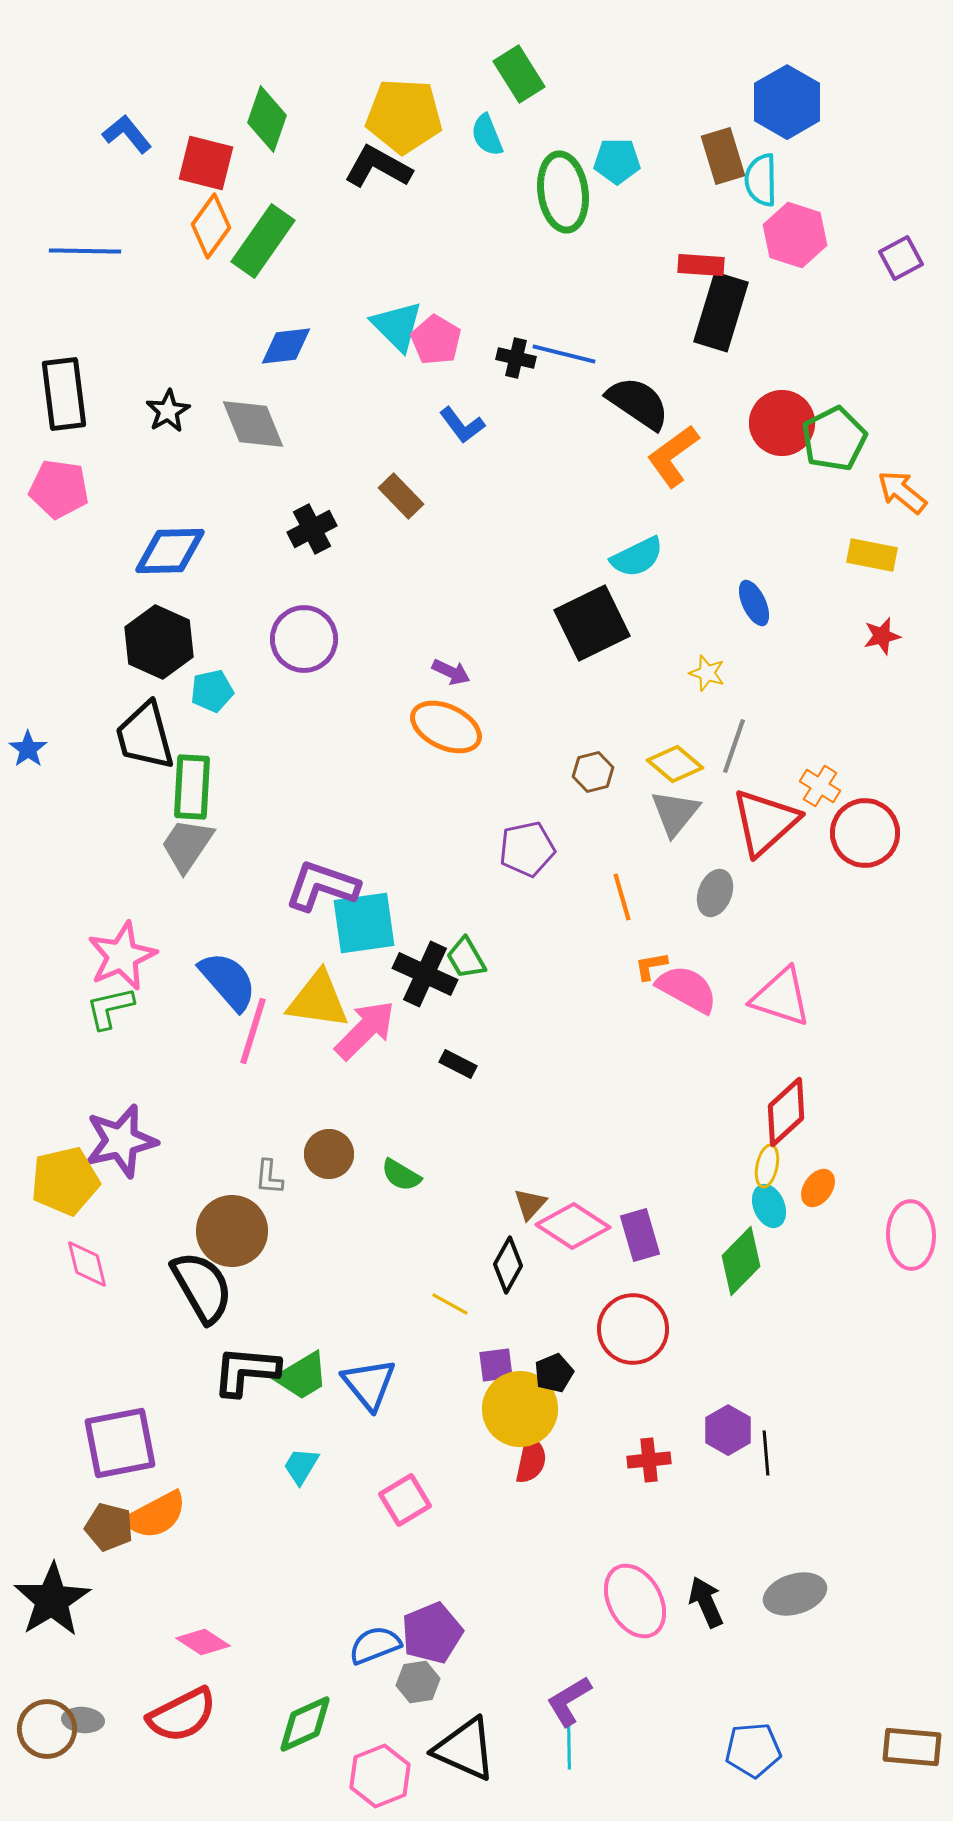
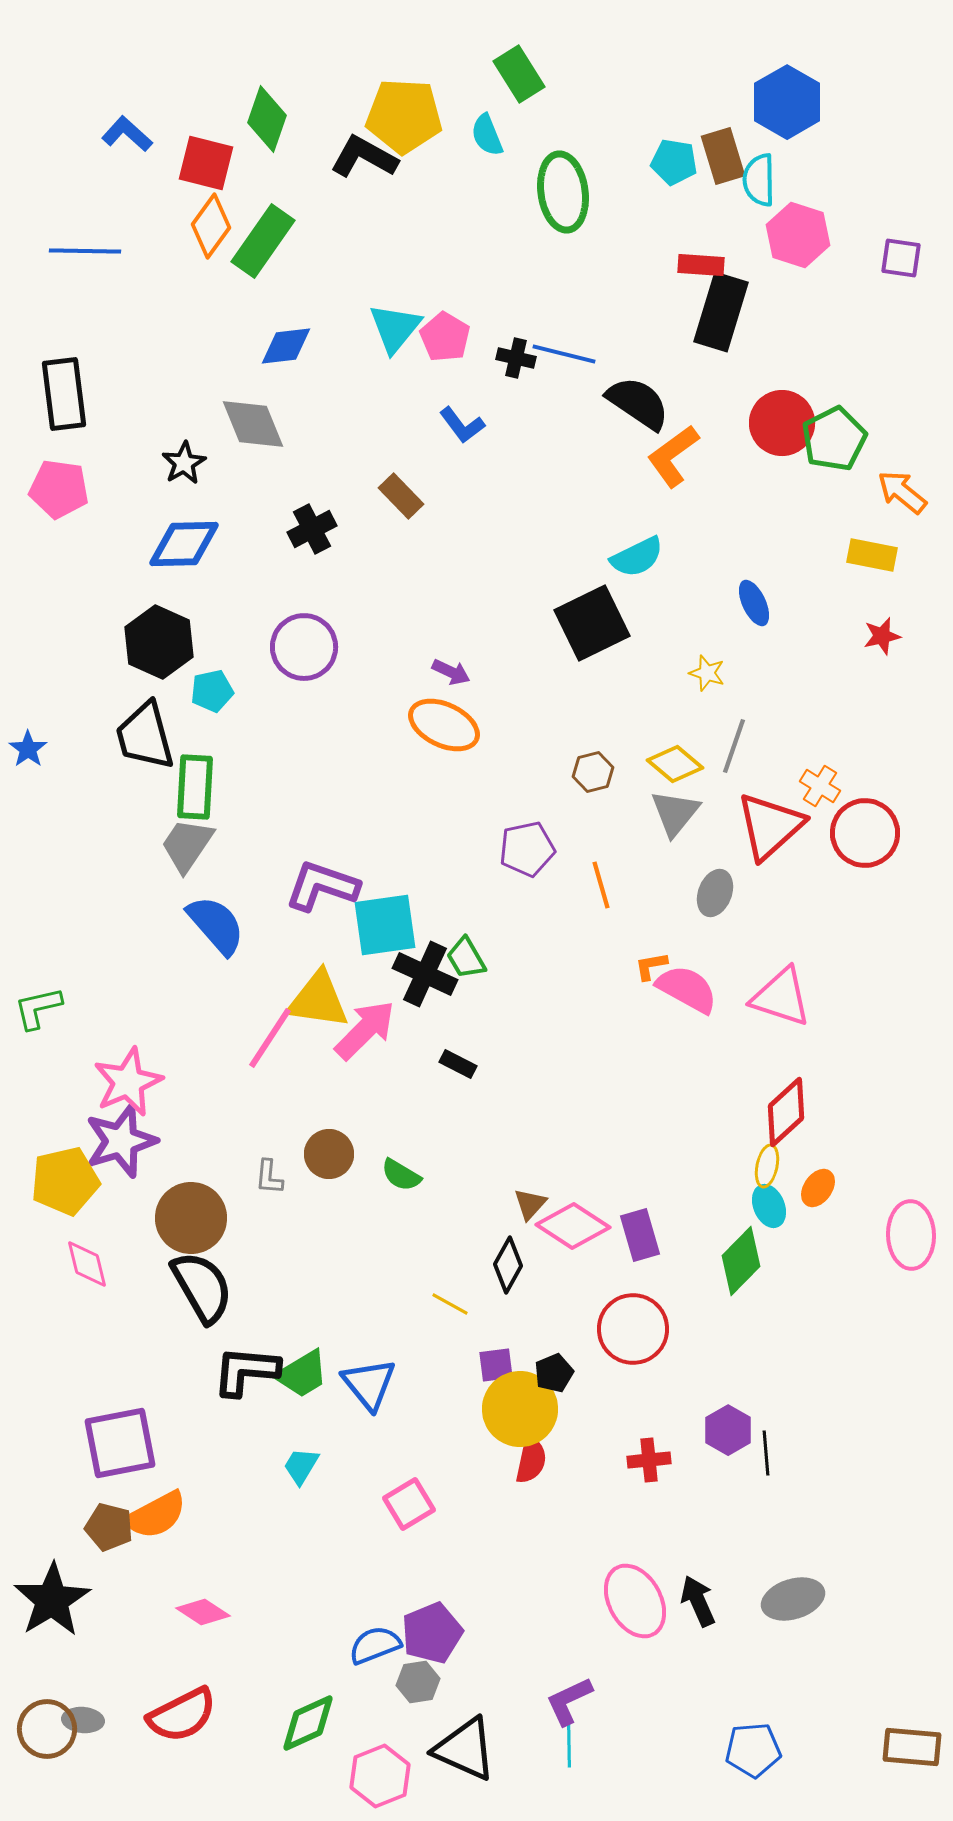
blue L-shape at (127, 134): rotated 9 degrees counterclockwise
cyan pentagon at (617, 161): moved 57 px right, 1 px down; rotated 9 degrees clockwise
black L-shape at (378, 167): moved 14 px left, 10 px up
cyan semicircle at (761, 180): moved 2 px left
pink hexagon at (795, 235): moved 3 px right
purple square at (901, 258): rotated 36 degrees clockwise
cyan triangle at (397, 326): moved 2 px left, 2 px down; rotated 24 degrees clockwise
pink pentagon at (436, 340): moved 9 px right, 3 px up
black star at (168, 411): moved 16 px right, 52 px down
blue diamond at (170, 551): moved 14 px right, 7 px up
purple circle at (304, 639): moved 8 px down
orange ellipse at (446, 727): moved 2 px left, 2 px up
green rectangle at (192, 787): moved 3 px right
red triangle at (765, 822): moved 5 px right, 4 px down
orange line at (622, 897): moved 21 px left, 12 px up
cyan square at (364, 923): moved 21 px right, 2 px down
pink star at (122, 956): moved 6 px right, 126 px down
blue semicircle at (228, 981): moved 12 px left, 56 px up
green L-shape at (110, 1008): moved 72 px left
pink line at (253, 1031): moved 17 px right, 7 px down; rotated 16 degrees clockwise
purple star at (121, 1141): rotated 4 degrees counterclockwise
brown circle at (232, 1231): moved 41 px left, 13 px up
green trapezoid at (302, 1376): moved 2 px up
pink square at (405, 1500): moved 4 px right, 4 px down
gray ellipse at (795, 1594): moved 2 px left, 5 px down
black arrow at (706, 1602): moved 8 px left, 1 px up
pink diamond at (203, 1642): moved 30 px up
purple L-shape at (569, 1701): rotated 6 degrees clockwise
green diamond at (305, 1724): moved 3 px right, 1 px up
cyan line at (569, 1747): moved 2 px up
